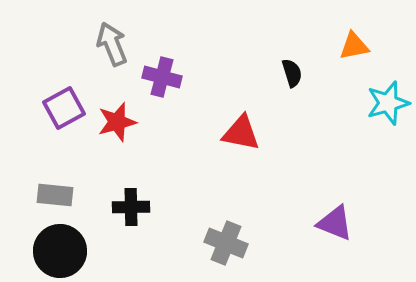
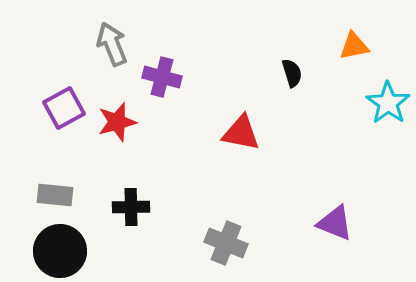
cyan star: rotated 21 degrees counterclockwise
